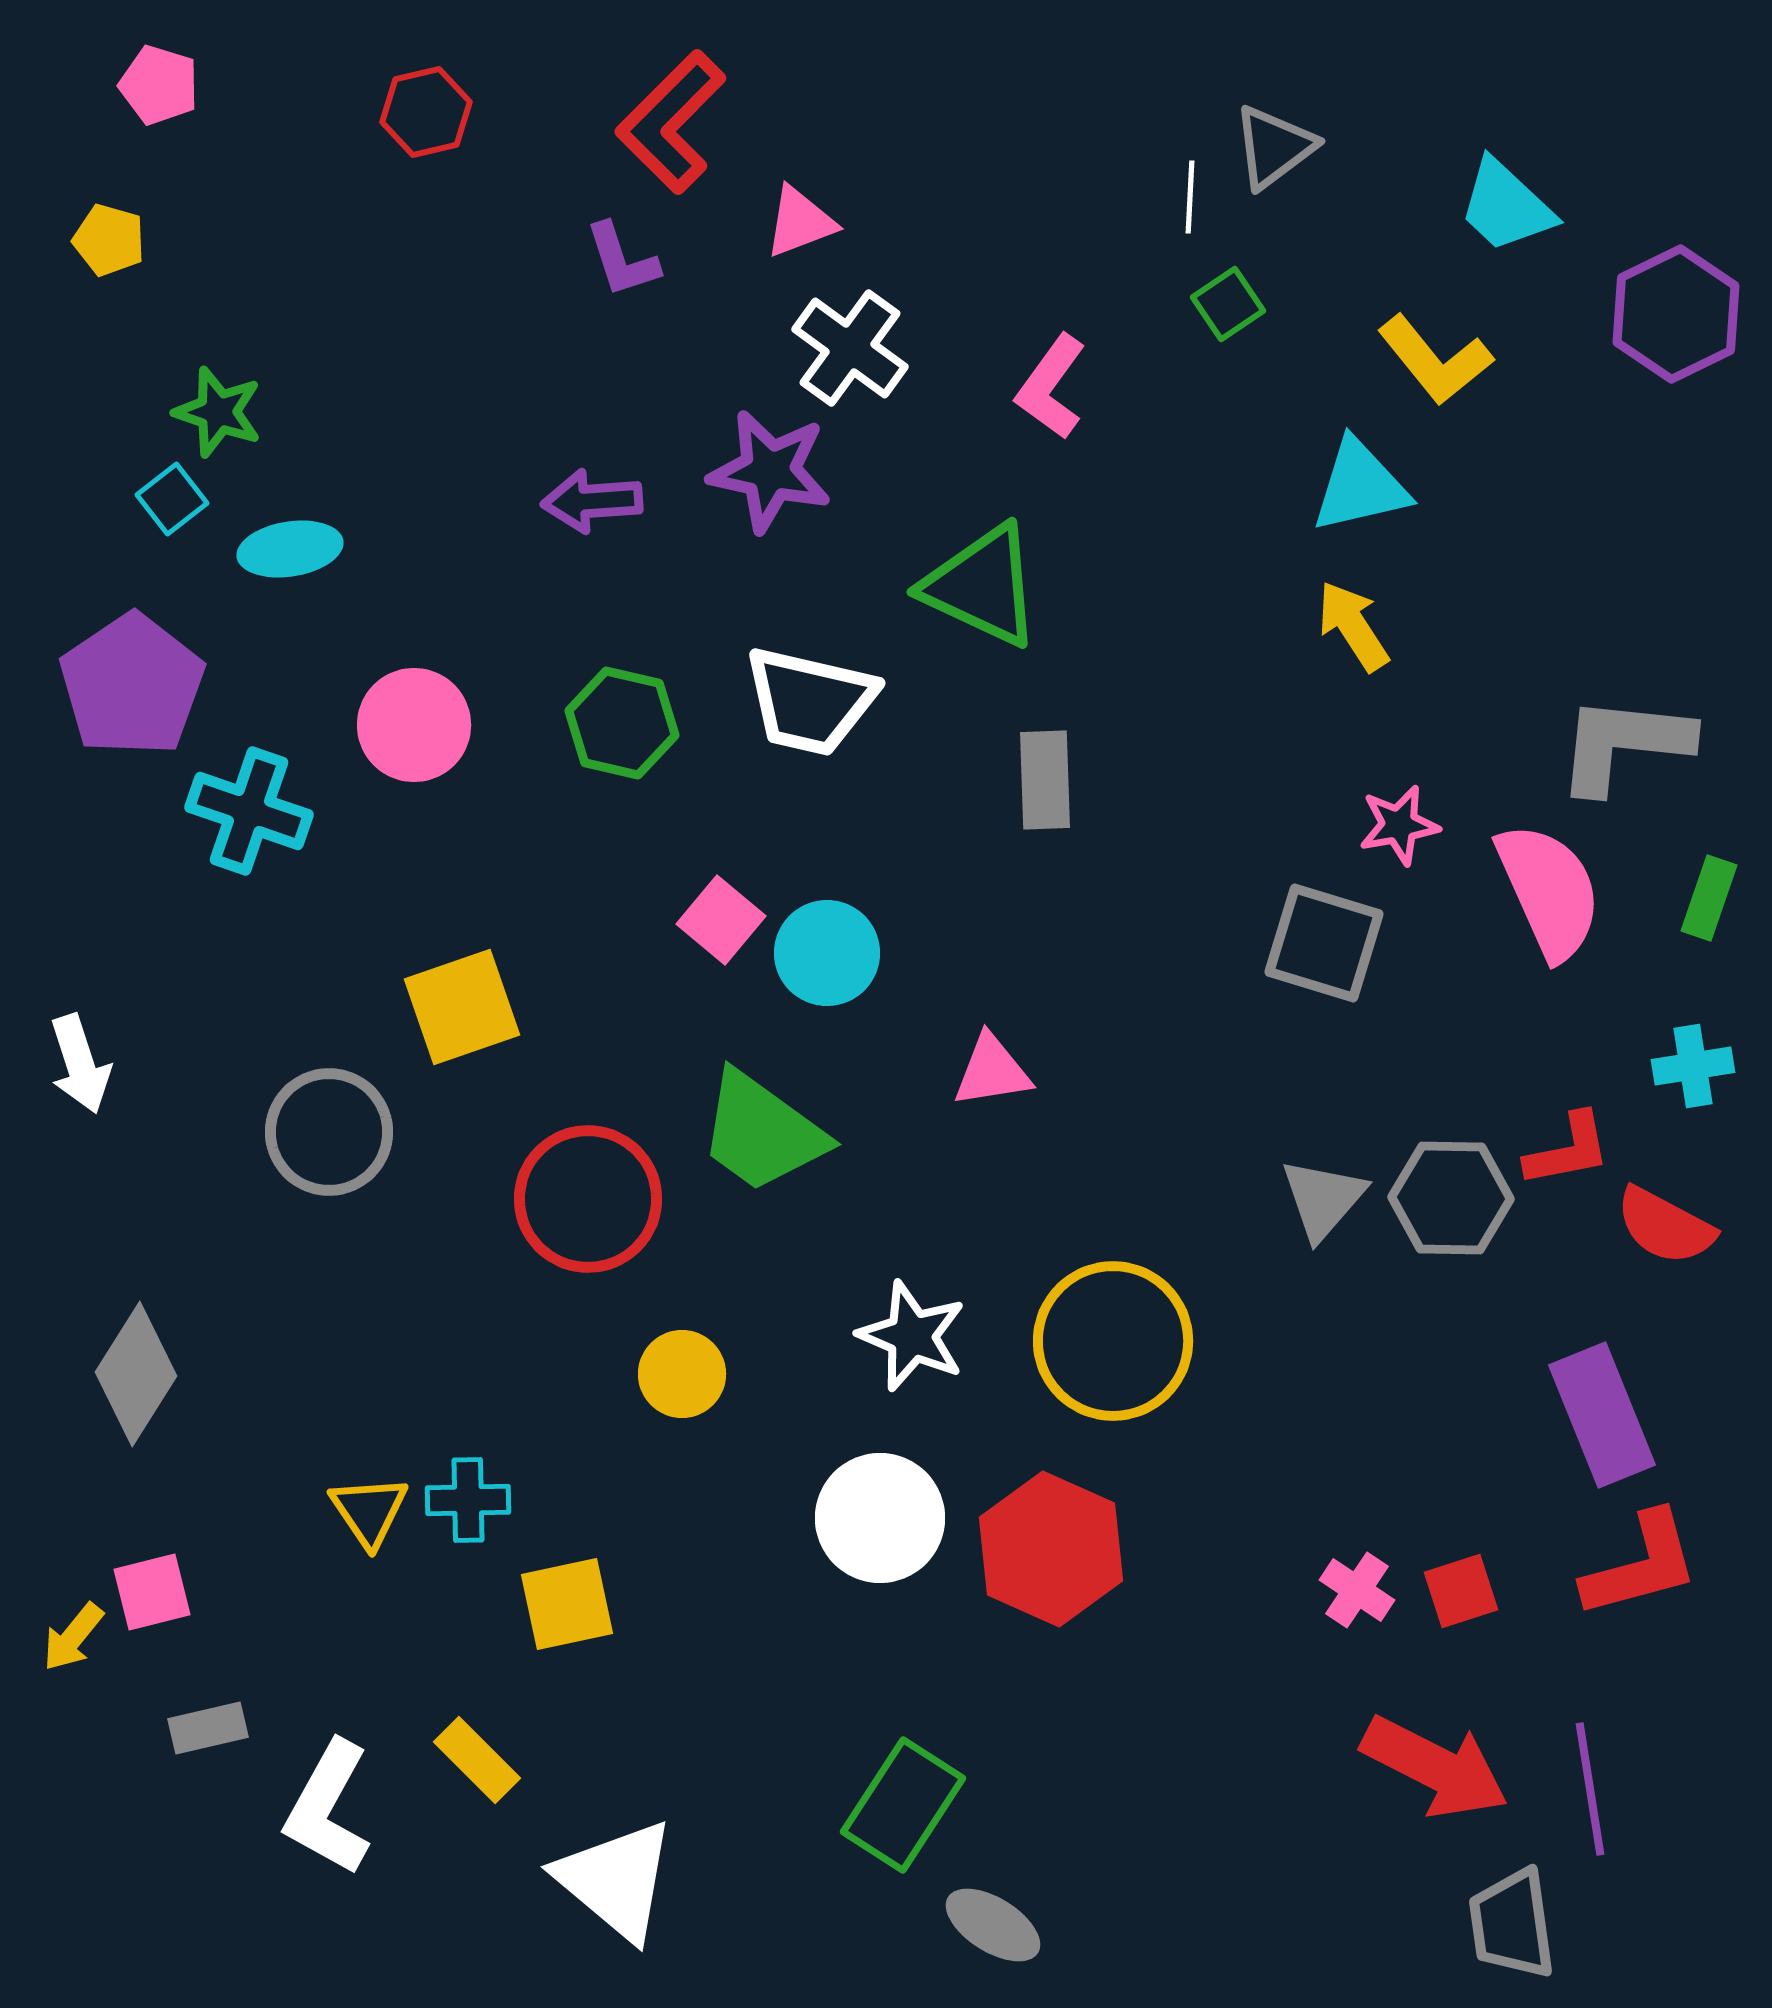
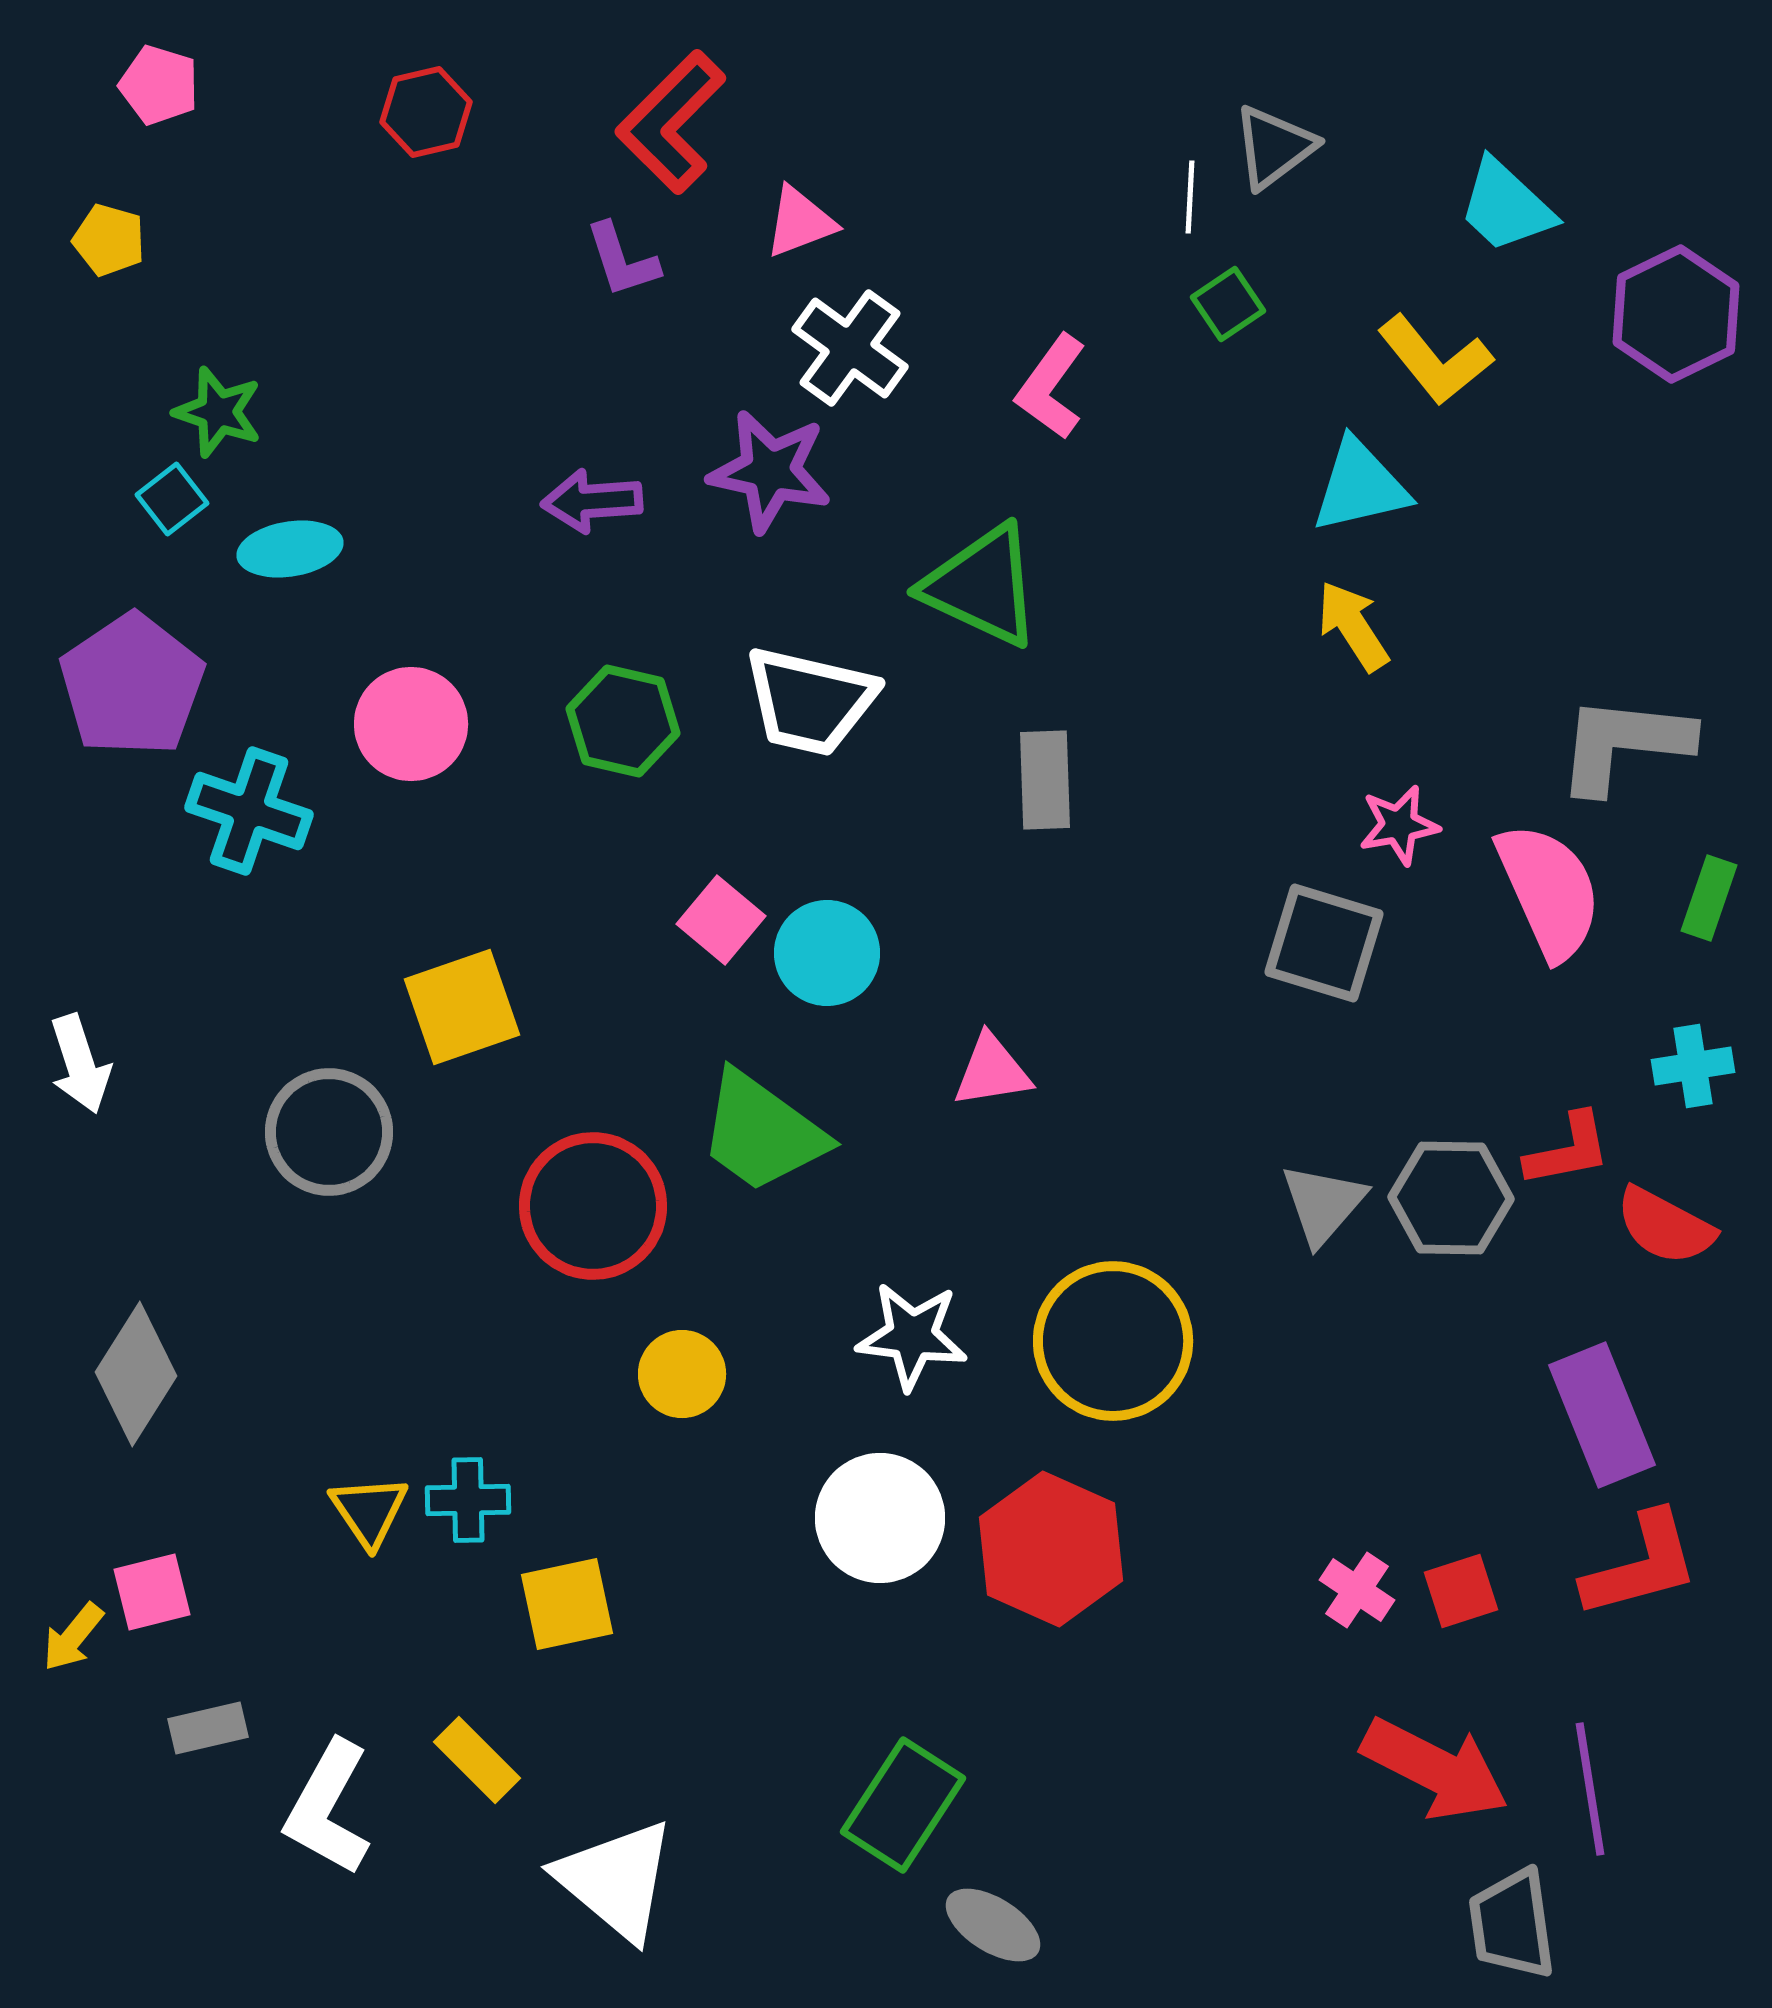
green hexagon at (622, 723): moved 1 px right, 2 px up
pink circle at (414, 725): moved 3 px left, 1 px up
red circle at (588, 1199): moved 5 px right, 7 px down
gray triangle at (1323, 1199): moved 5 px down
white star at (912, 1336): rotated 16 degrees counterclockwise
red arrow at (1435, 1767): moved 2 px down
